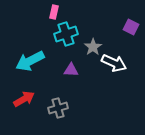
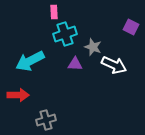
pink rectangle: rotated 16 degrees counterclockwise
cyan cross: moved 1 px left
gray star: rotated 18 degrees counterclockwise
white arrow: moved 2 px down
purple triangle: moved 4 px right, 6 px up
red arrow: moved 6 px left, 4 px up; rotated 30 degrees clockwise
gray cross: moved 12 px left, 12 px down
